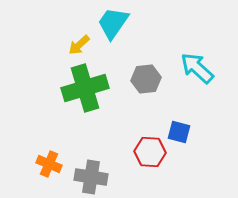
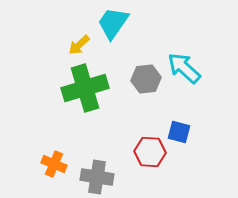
cyan arrow: moved 13 px left
orange cross: moved 5 px right
gray cross: moved 6 px right
